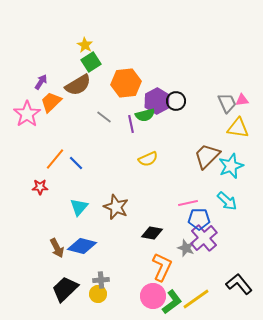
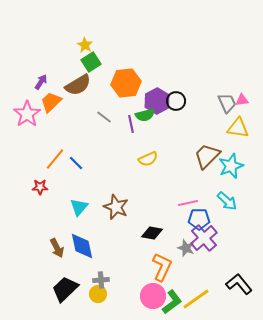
blue diamond: rotated 64 degrees clockwise
